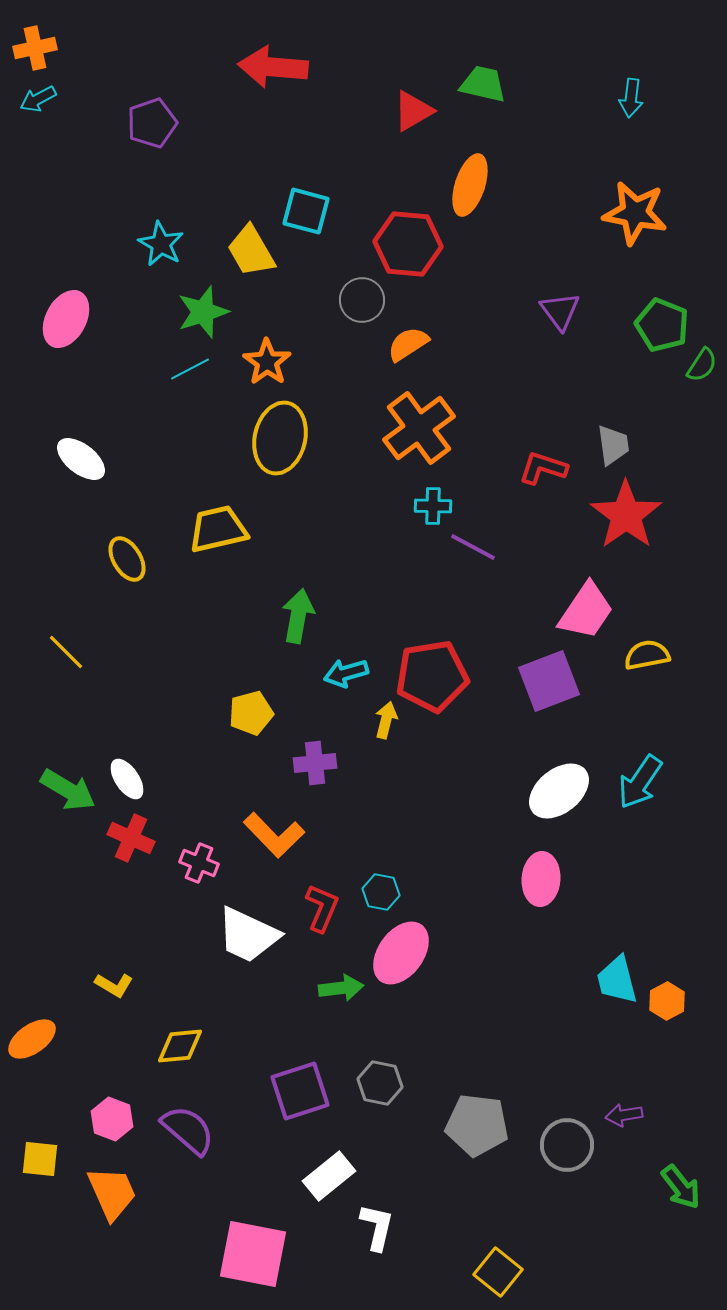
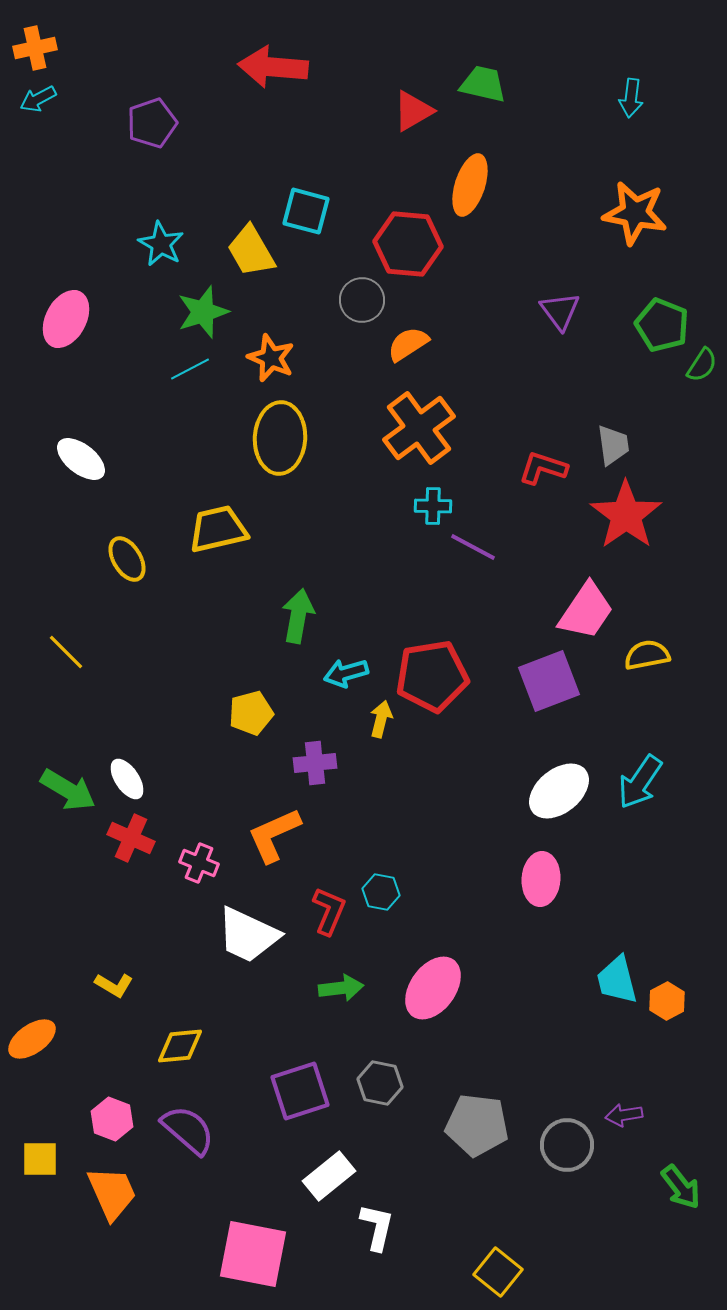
orange star at (267, 362): moved 4 px right, 4 px up; rotated 12 degrees counterclockwise
yellow ellipse at (280, 438): rotated 10 degrees counterclockwise
yellow arrow at (386, 720): moved 5 px left, 1 px up
orange L-shape at (274, 835): rotated 110 degrees clockwise
red L-shape at (322, 908): moved 7 px right, 3 px down
pink ellipse at (401, 953): moved 32 px right, 35 px down
yellow square at (40, 1159): rotated 6 degrees counterclockwise
